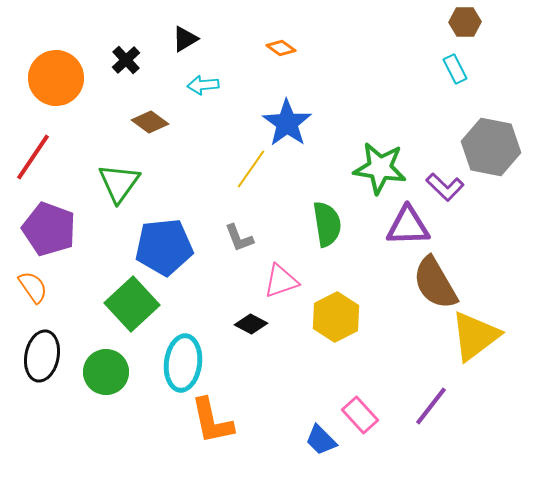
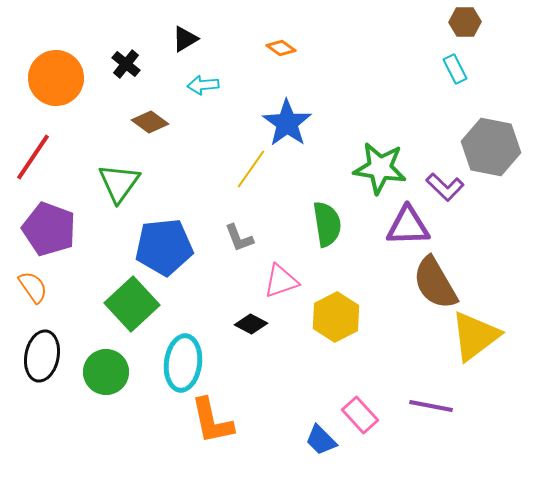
black cross: moved 4 px down; rotated 8 degrees counterclockwise
purple line: rotated 63 degrees clockwise
